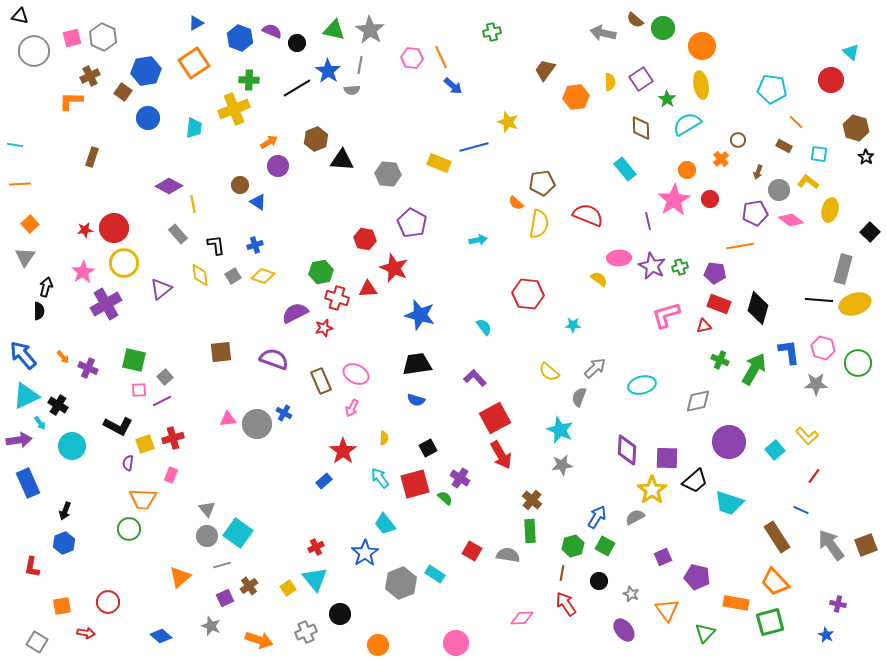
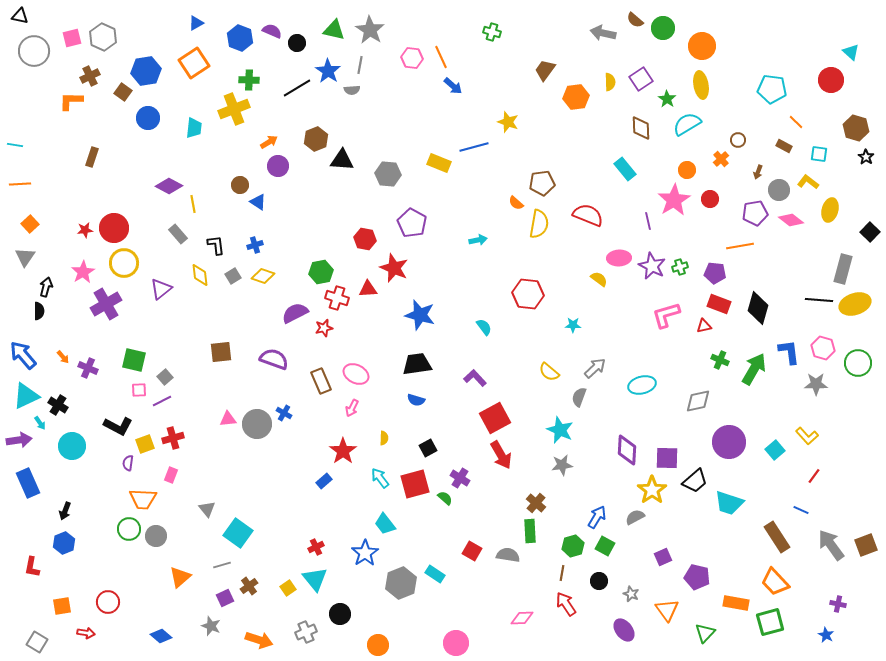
green cross at (492, 32): rotated 30 degrees clockwise
brown cross at (532, 500): moved 4 px right, 3 px down
gray circle at (207, 536): moved 51 px left
